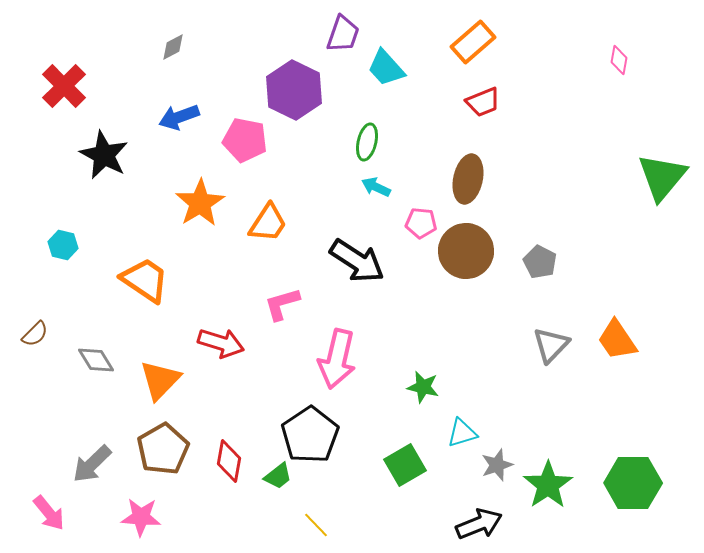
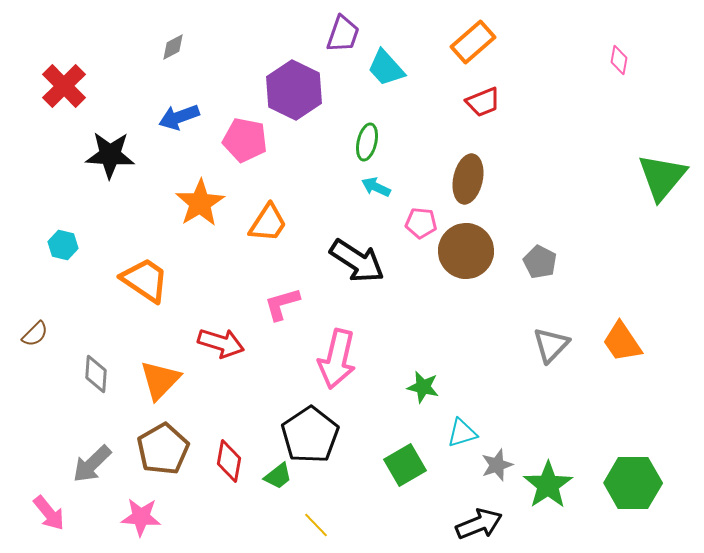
black star at (104, 155): moved 6 px right; rotated 24 degrees counterclockwise
orange trapezoid at (617, 340): moved 5 px right, 2 px down
gray diamond at (96, 360): moved 14 px down; rotated 36 degrees clockwise
